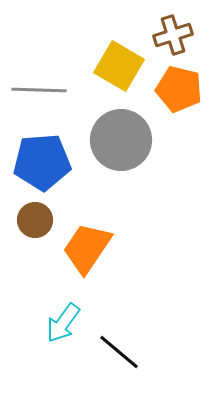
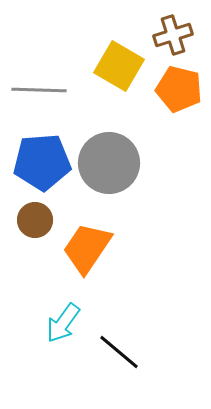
gray circle: moved 12 px left, 23 px down
